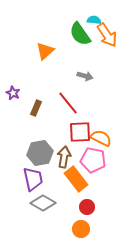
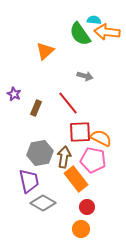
orange arrow: moved 3 px up; rotated 130 degrees clockwise
purple star: moved 1 px right, 1 px down
purple trapezoid: moved 4 px left, 2 px down
